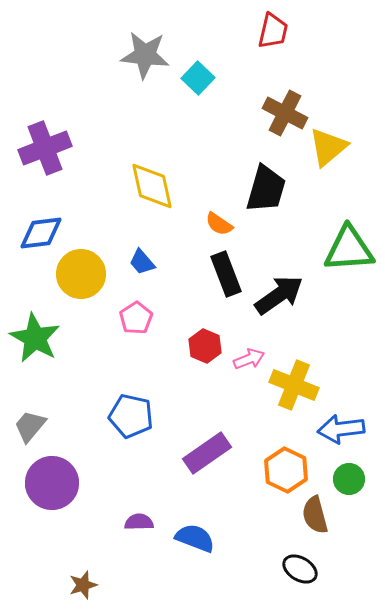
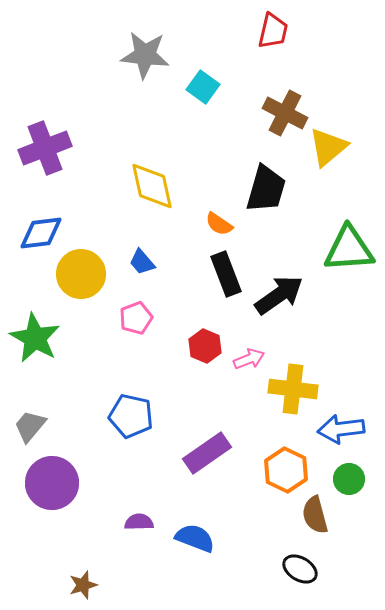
cyan square: moved 5 px right, 9 px down; rotated 8 degrees counterclockwise
pink pentagon: rotated 12 degrees clockwise
yellow cross: moved 1 px left, 4 px down; rotated 15 degrees counterclockwise
